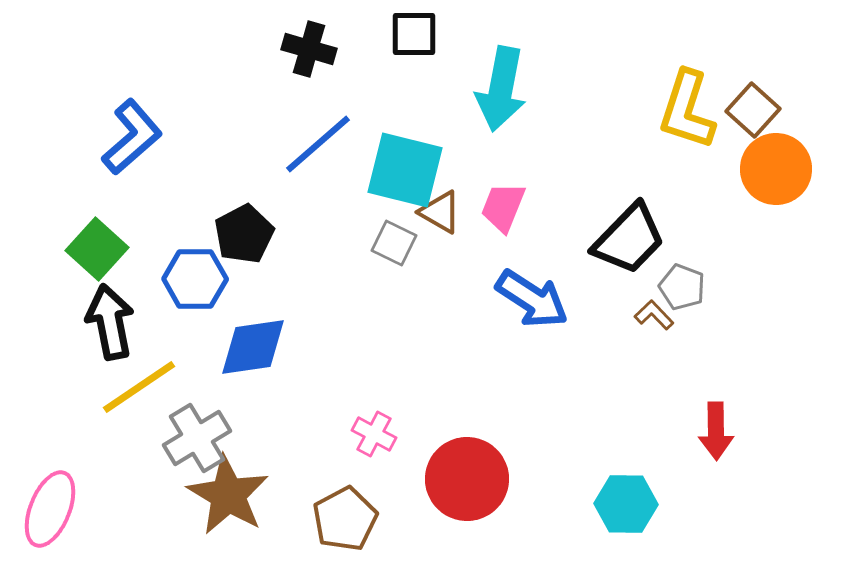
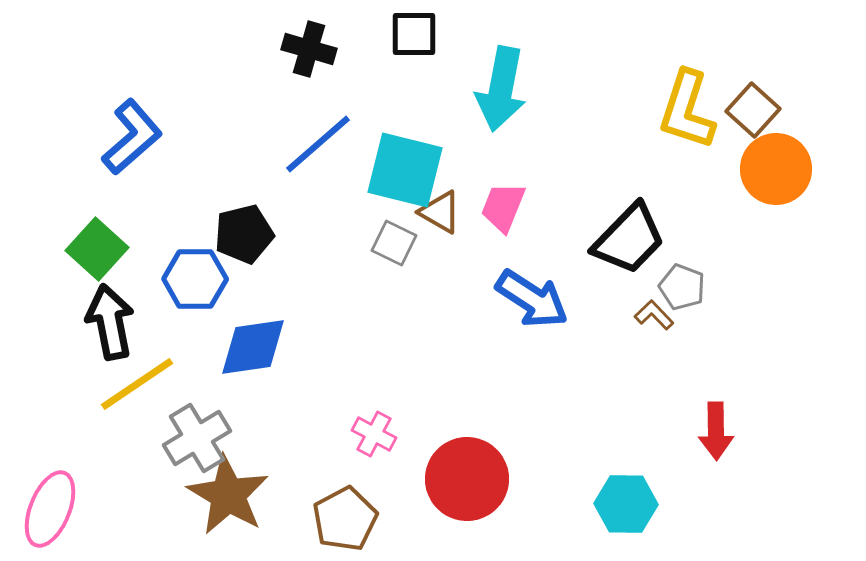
black pentagon: rotated 14 degrees clockwise
yellow line: moved 2 px left, 3 px up
